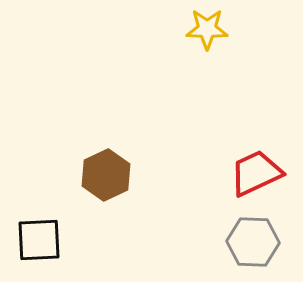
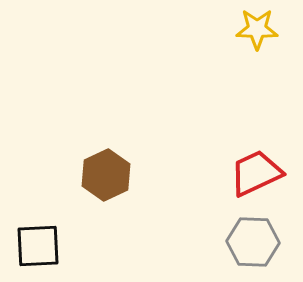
yellow star: moved 50 px right
black square: moved 1 px left, 6 px down
